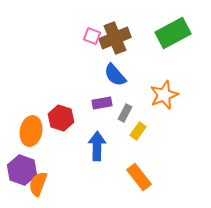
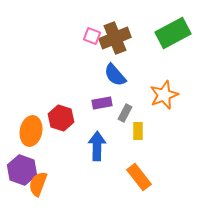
yellow rectangle: rotated 36 degrees counterclockwise
